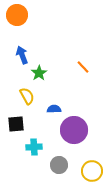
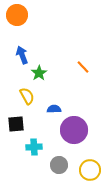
yellow circle: moved 2 px left, 1 px up
